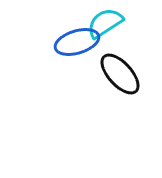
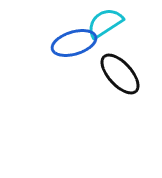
blue ellipse: moved 3 px left, 1 px down
